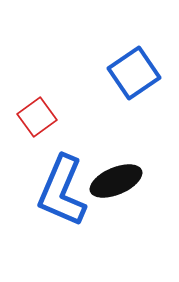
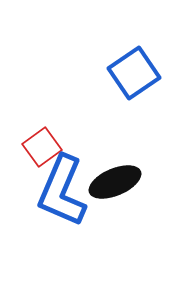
red square: moved 5 px right, 30 px down
black ellipse: moved 1 px left, 1 px down
